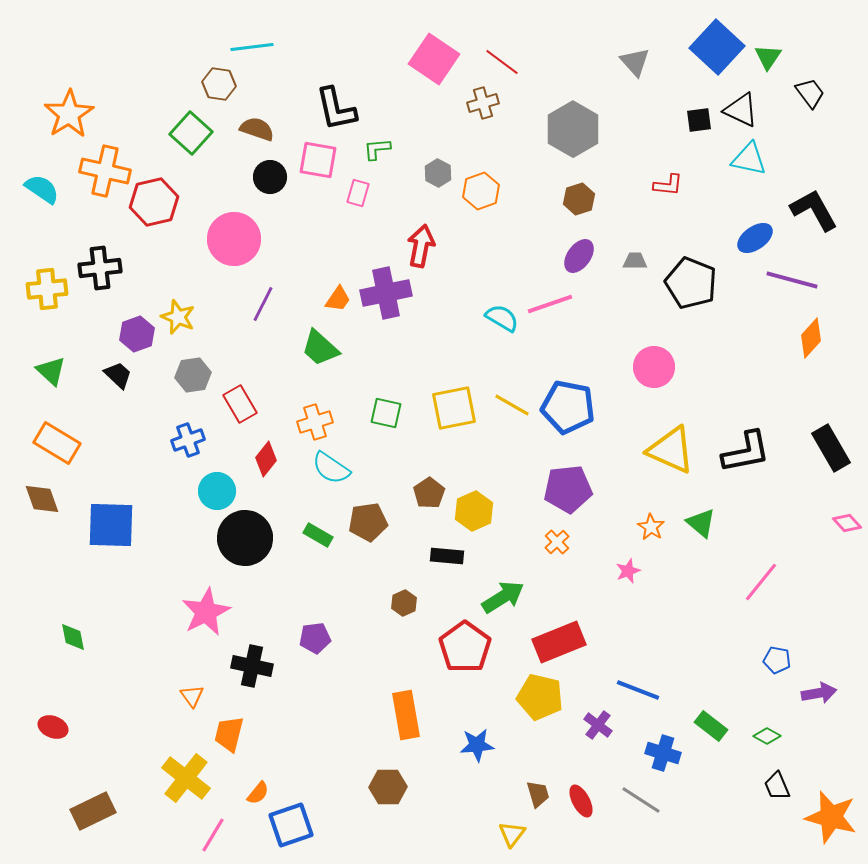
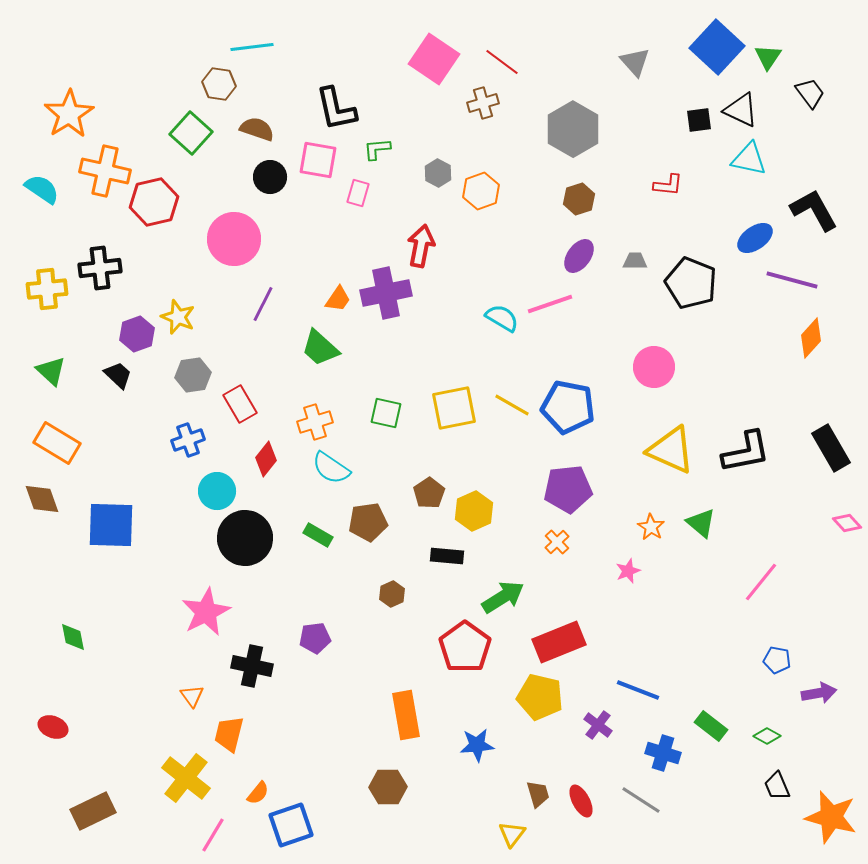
brown hexagon at (404, 603): moved 12 px left, 9 px up
